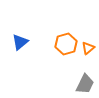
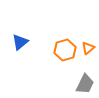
orange hexagon: moved 1 px left, 6 px down
